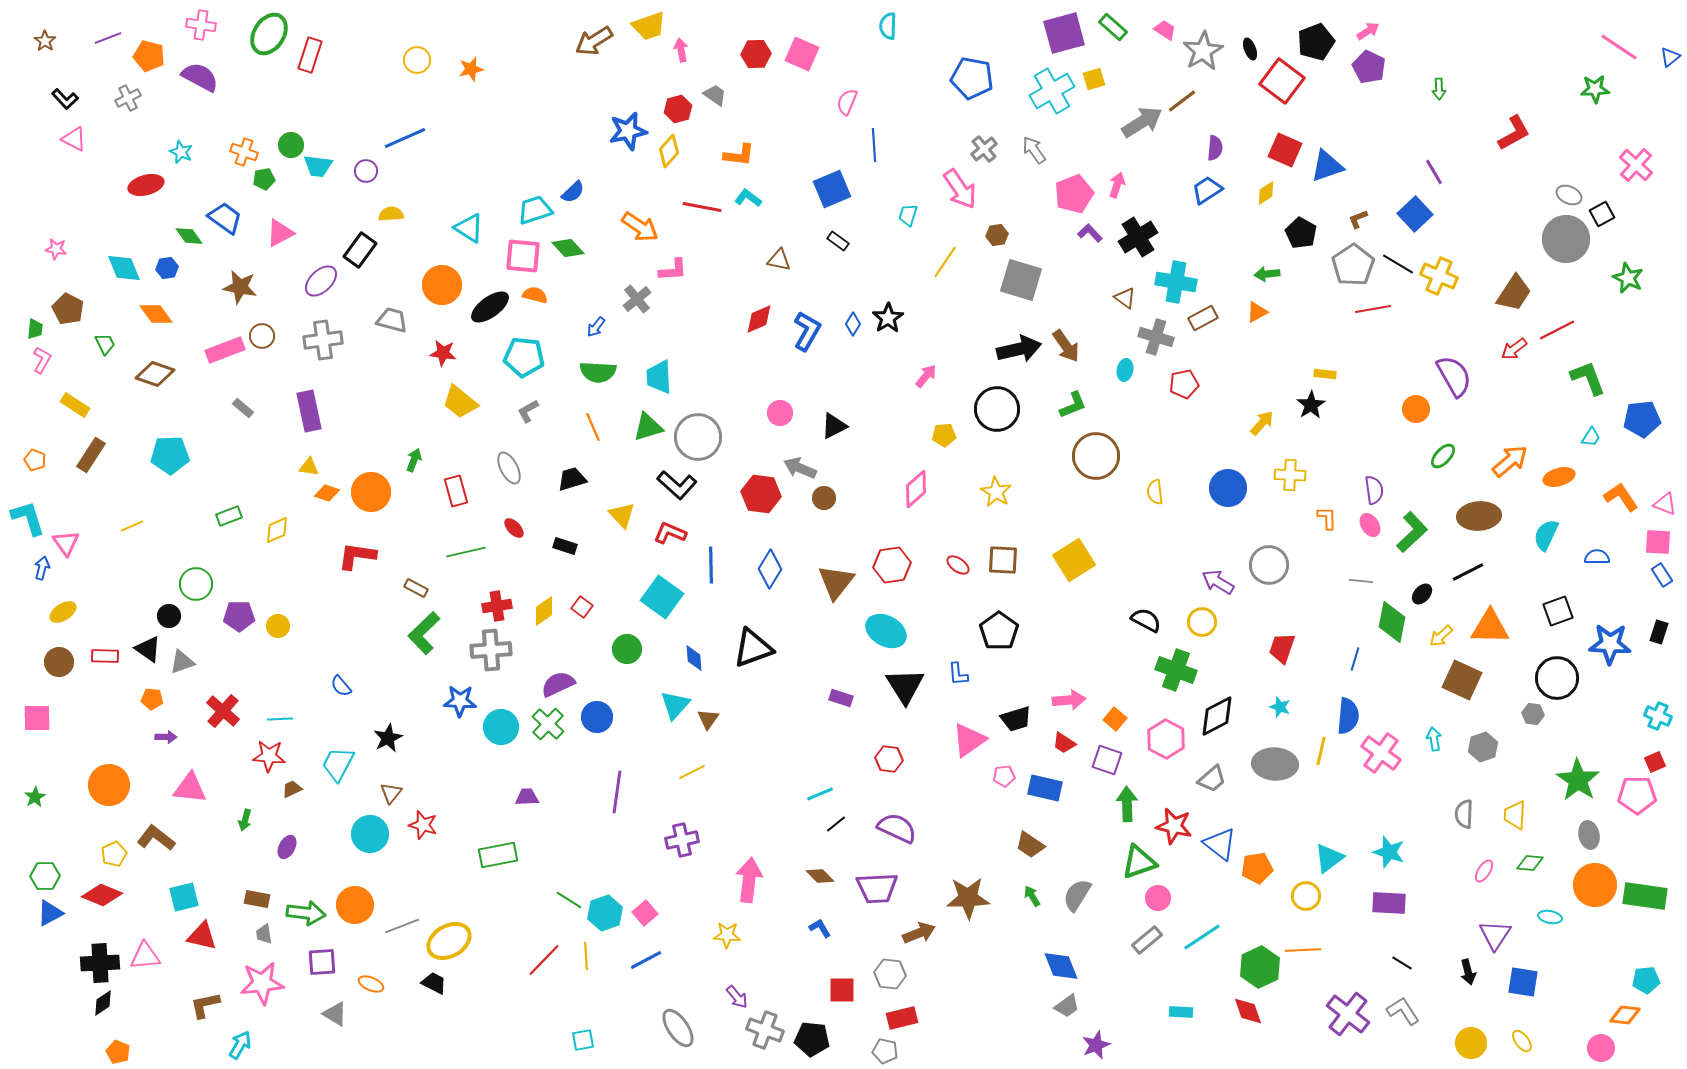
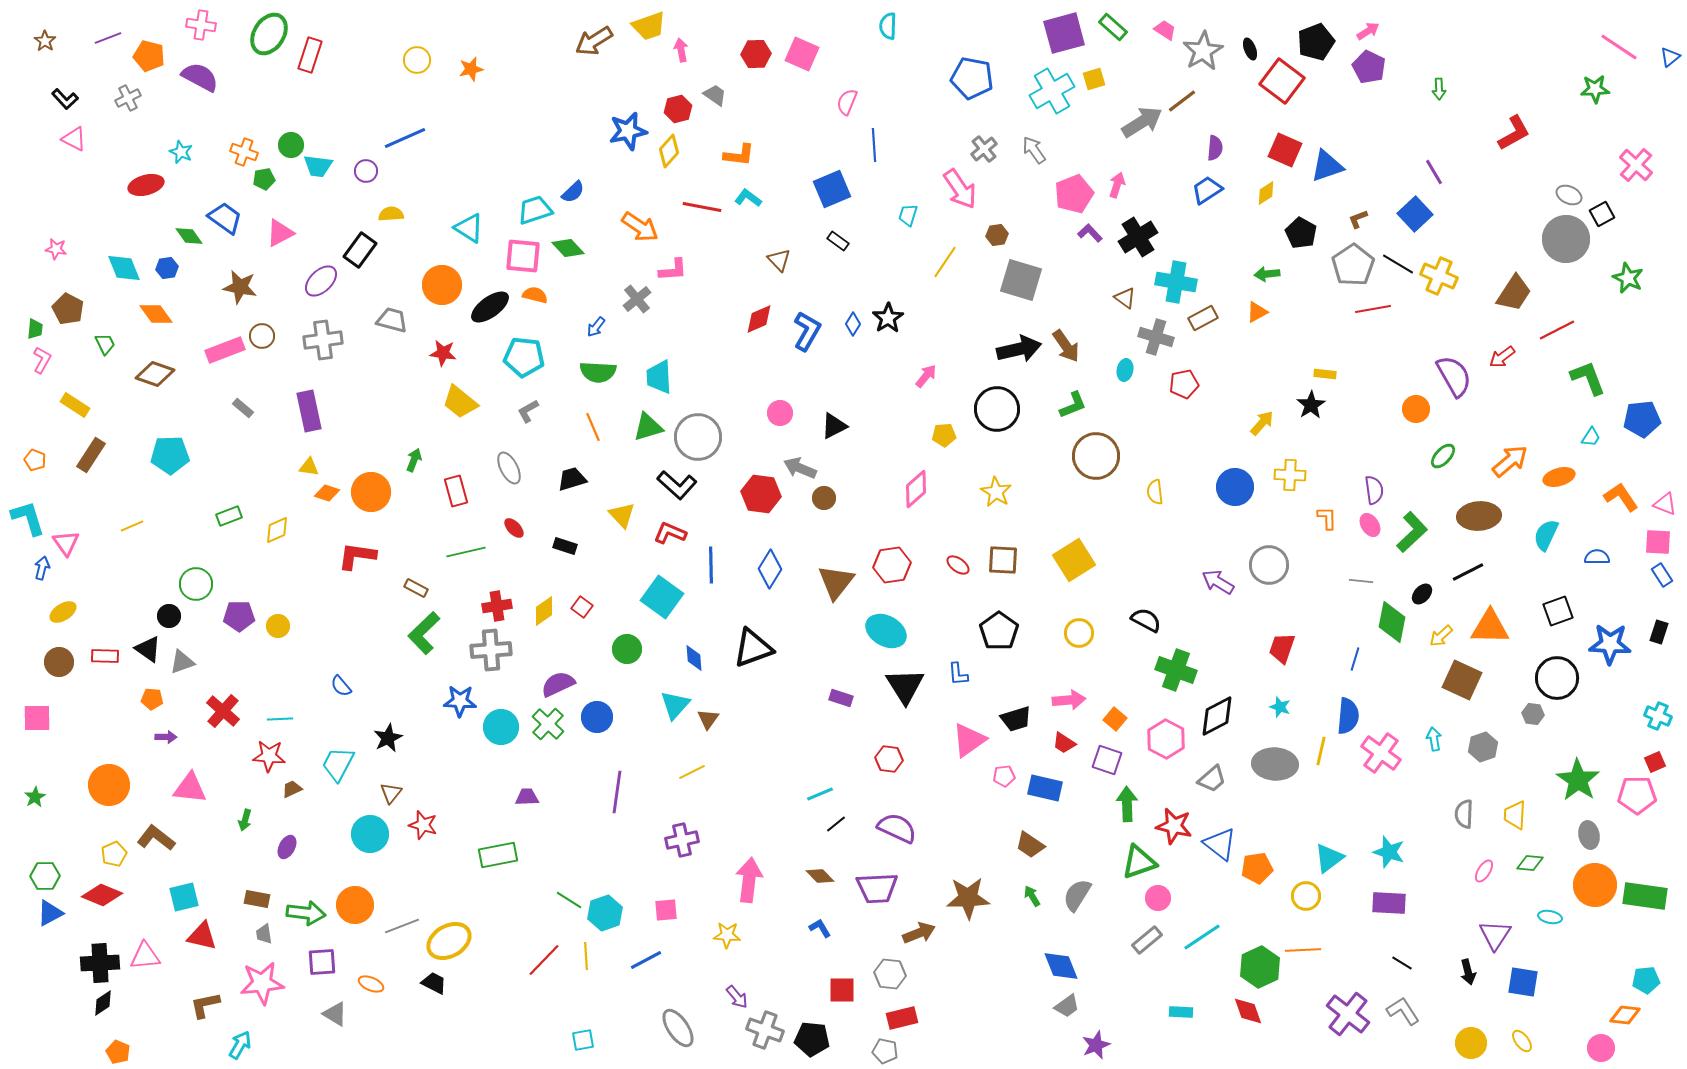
brown triangle at (779, 260): rotated 35 degrees clockwise
red arrow at (1514, 349): moved 12 px left, 8 px down
blue circle at (1228, 488): moved 7 px right, 1 px up
yellow circle at (1202, 622): moved 123 px left, 11 px down
pink square at (645, 913): moved 21 px right, 3 px up; rotated 35 degrees clockwise
